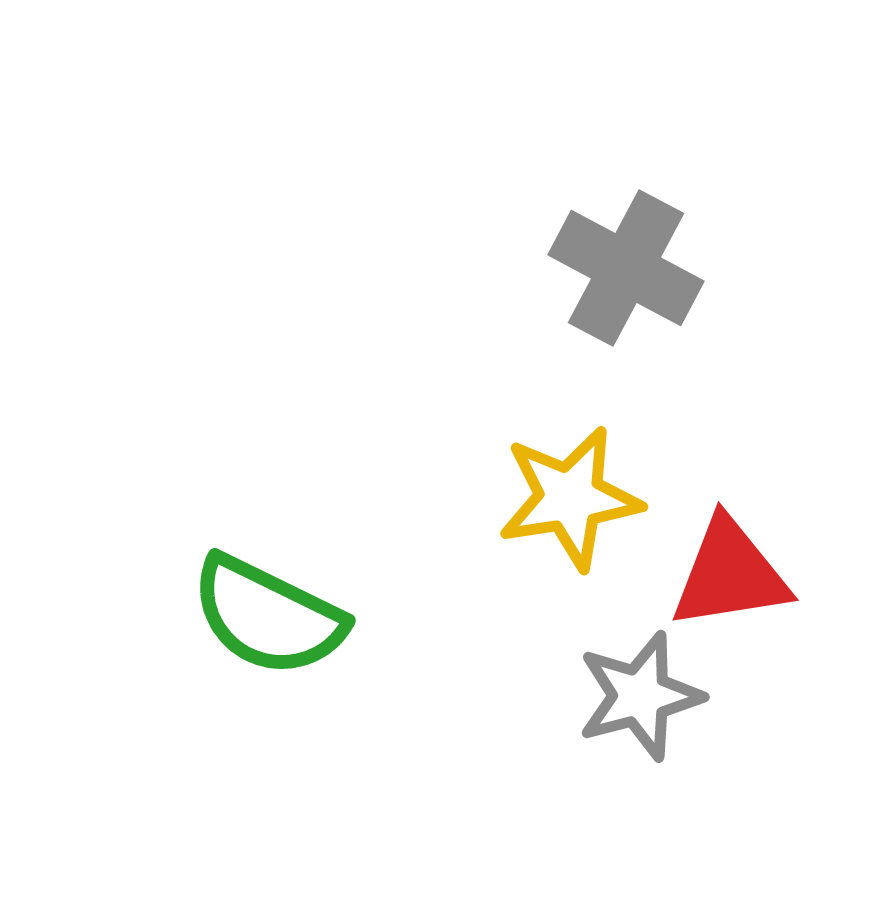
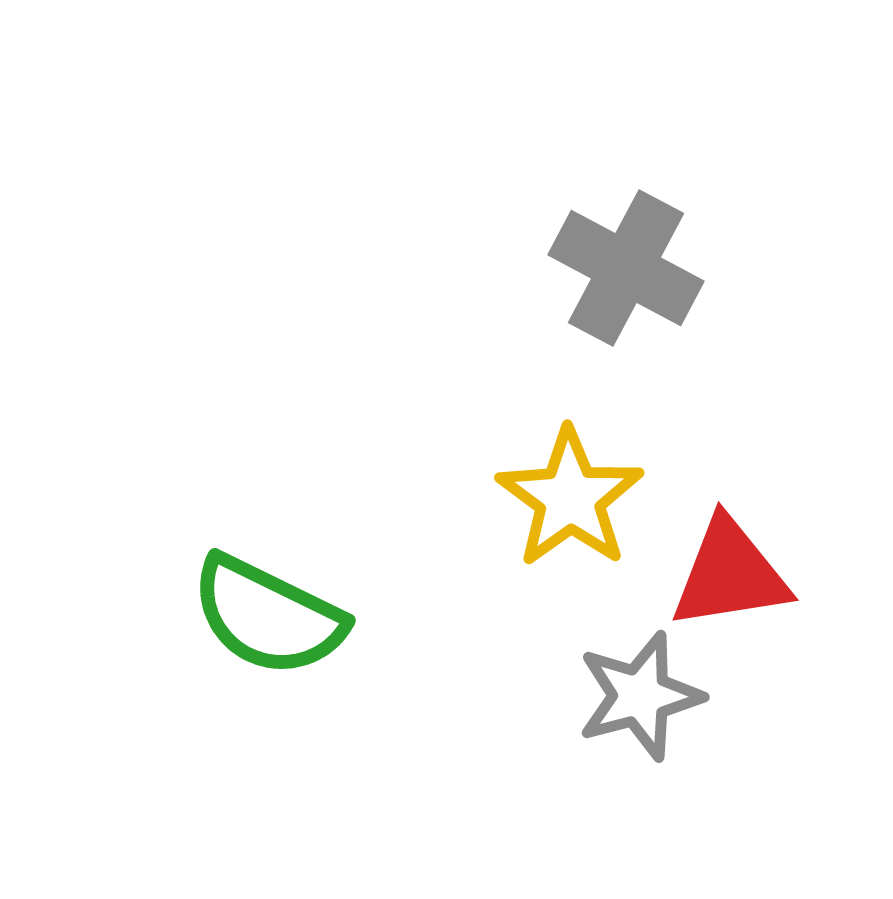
yellow star: rotated 27 degrees counterclockwise
